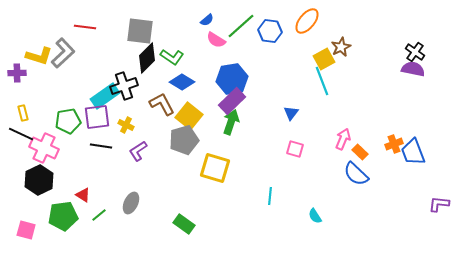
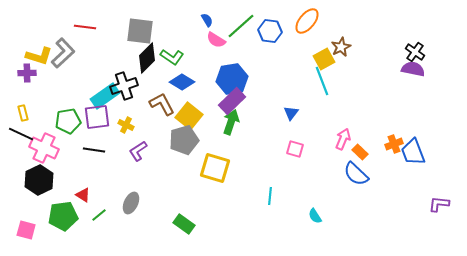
blue semicircle at (207, 20): rotated 80 degrees counterclockwise
purple cross at (17, 73): moved 10 px right
black line at (101, 146): moved 7 px left, 4 px down
